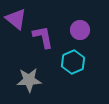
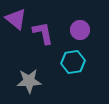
purple L-shape: moved 4 px up
cyan hexagon: rotated 15 degrees clockwise
gray star: moved 1 px down
